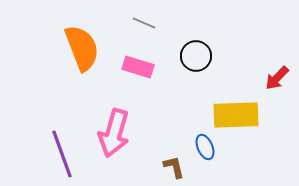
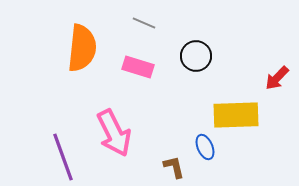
orange semicircle: rotated 27 degrees clockwise
pink arrow: rotated 42 degrees counterclockwise
purple line: moved 1 px right, 3 px down
